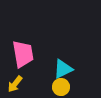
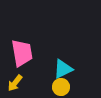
pink trapezoid: moved 1 px left, 1 px up
yellow arrow: moved 1 px up
